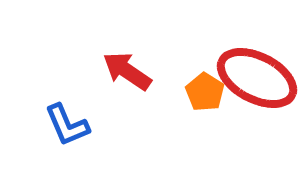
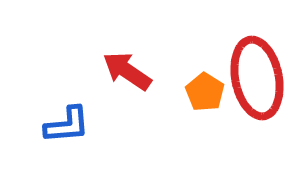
red ellipse: rotated 52 degrees clockwise
blue L-shape: rotated 72 degrees counterclockwise
